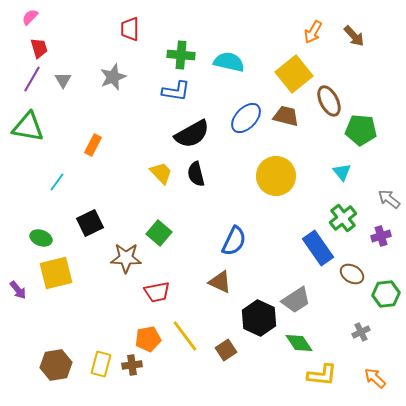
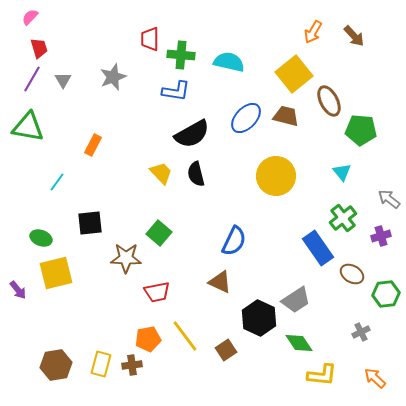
red trapezoid at (130, 29): moved 20 px right, 10 px down
black square at (90, 223): rotated 20 degrees clockwise
